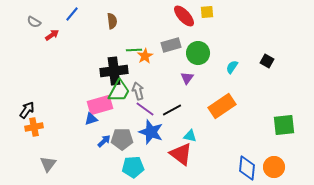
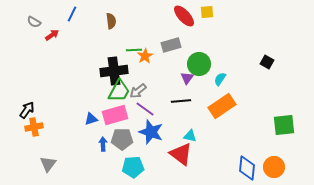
blue line: rotated 14 degrees counterclockwise
brown semicircle: moved 1 px left
green circle: moved 1 px right, 11 px down
black square: moved 1 px down
cyan semicircle: moved 12 px left, 12 px down
gray arrow: rotated 114 degrees counterclockwise
pink rectangle: moved 15 px right, 10 px down
black line: moved 9 px right, 9 px up; rotated 24 degrees clockwise
blue arrow: moved 1 px left, 3 px down; rotated 48 degrees counterclockwise
